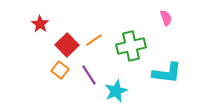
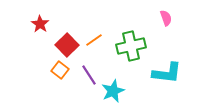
cyan star: moved 3 px left
